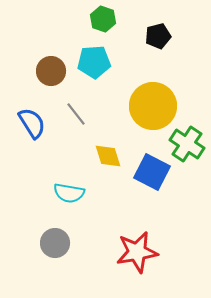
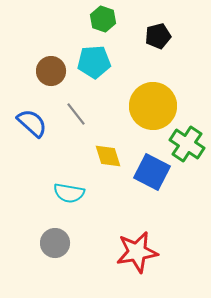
blue semicircle: rotated 16 degrees counterclockwise
